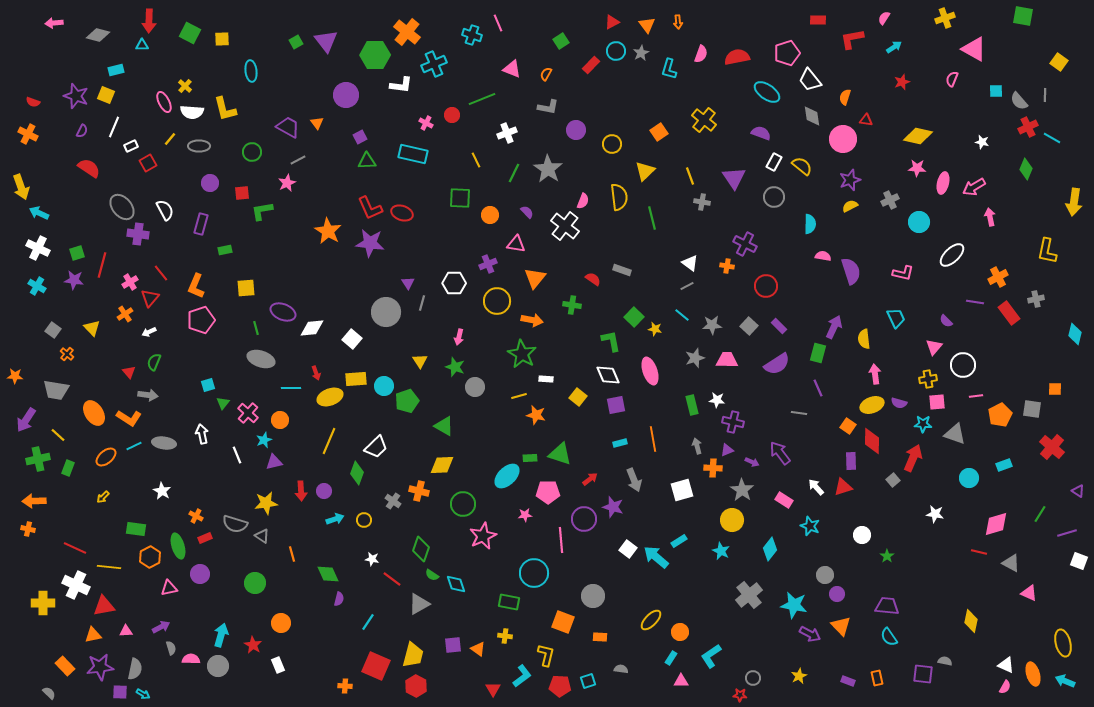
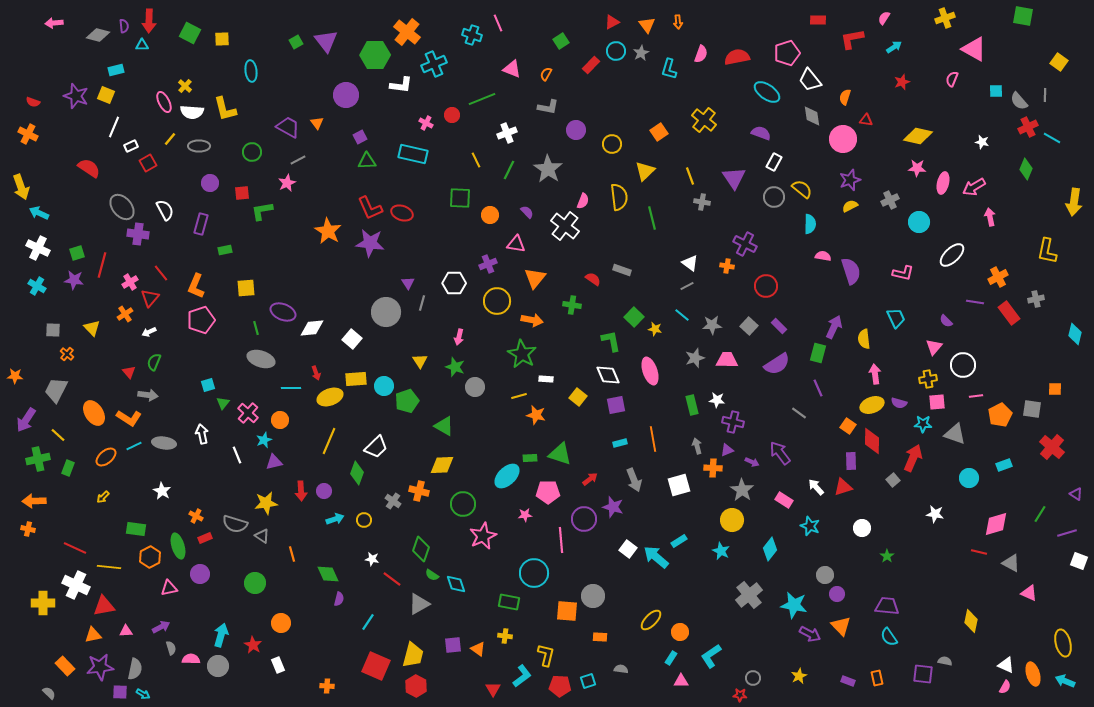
purple semicircle at (82, 131): moved 42 px right, 105 px up; rotated 32 degrees counterclockwise
yellow semicircle at (802, 166): moved 23 px down
green line at (514, 173): moved 5 px left, 3 px up
gray square at (53, 330): rotated 35 degrees counterclockwise
gray trapezoid at (56, 390): rotated 108 degrees clockwise
gray line at (799, 413): rotated 28 degrees clockwise
white square at (682, 490): moved 3 px left, 5 px up
purple triangle at (1078, 491): moved 2 px left, 3 px down
white circle at (862, 535): moved 7 px up
orange square at (563, 622): moved 4 px right, 11 px up; rotated 15 degrees counterclockwise
orange cross at (345, 686): moved 18 px left
